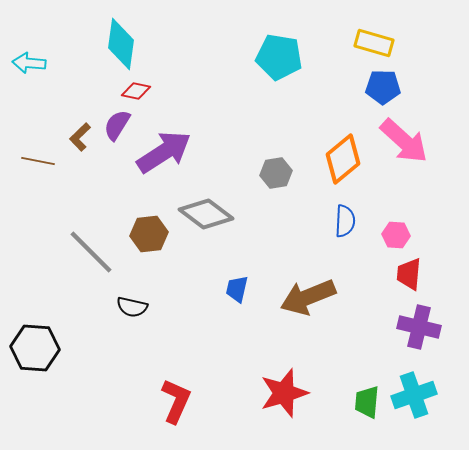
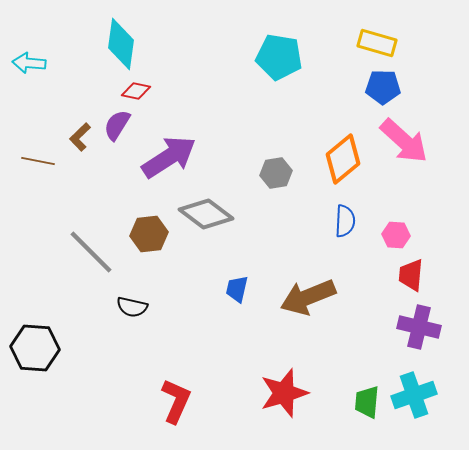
yellow rectangle: moved 3 px right
purple arrow: moved 5 px right, 5 px down
red trapezoid: moved 2 px right, 1 px down
